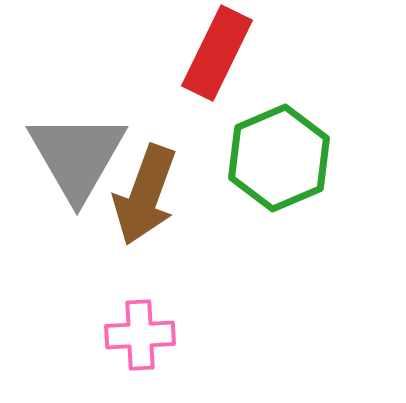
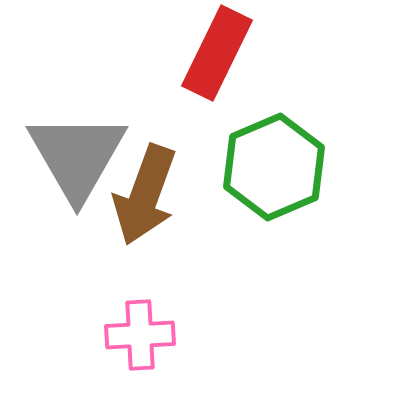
green hexagon: moved 5 px left, 9 px down
